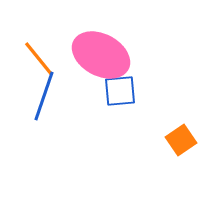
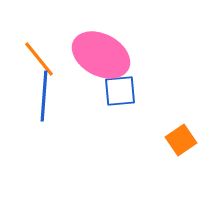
blue line: rotated 15 degrees counterclockwise
